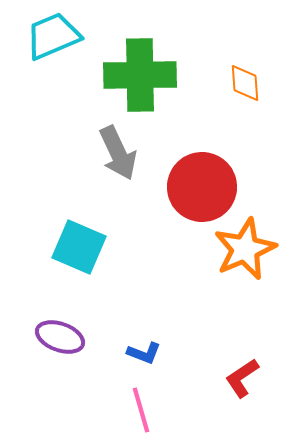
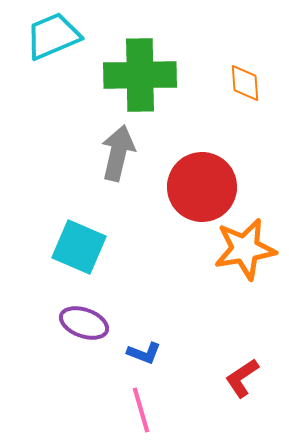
gray arrow: rotated 142 degrees counterclockwise
orange star: rotated 14 degrees clockwise
purple ellipse: moved 24 px right, 14 px up
